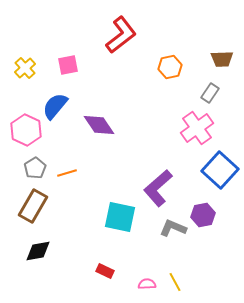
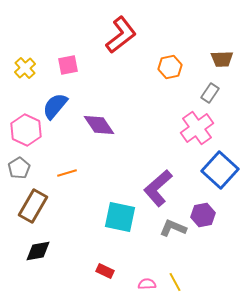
gray pentagon: moved 16 px left
